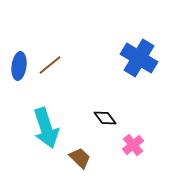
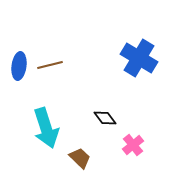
brown line: rotated 25 degrees clockwise
